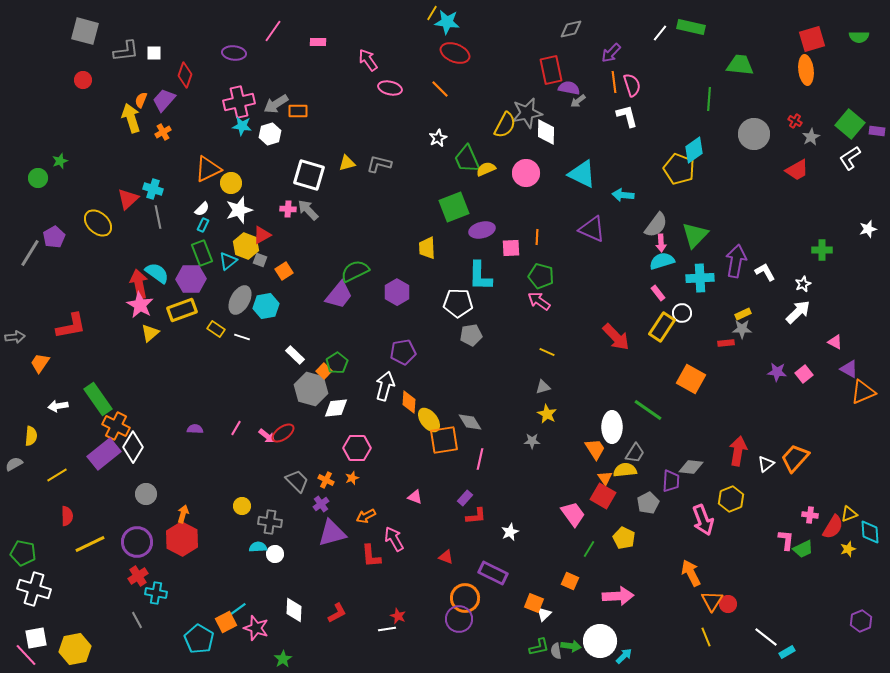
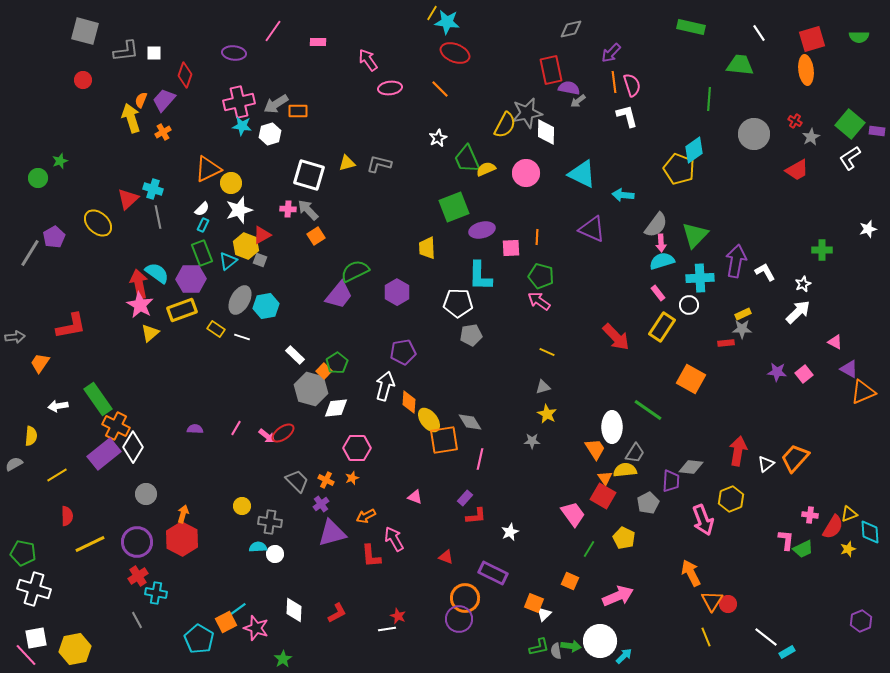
white line at (660, 33): moved 99 px right; rotated 72 degrees counterclockwise
pink ellipse at (390, 88): rotated 20 degrees counterclockwise
orange square at (284, 271): moved 32 px right, 35 px up
white circle at (682, 313): moved 7 px right, 8 px up
pink arrow at (618, 596): rotated 20 degrees counterclockwise
